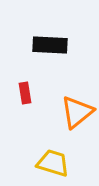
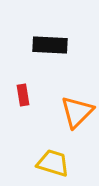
red rectangle: moved 2 px left, 2 px down
orange triangle: rotated 6 degrees counterclockwise
